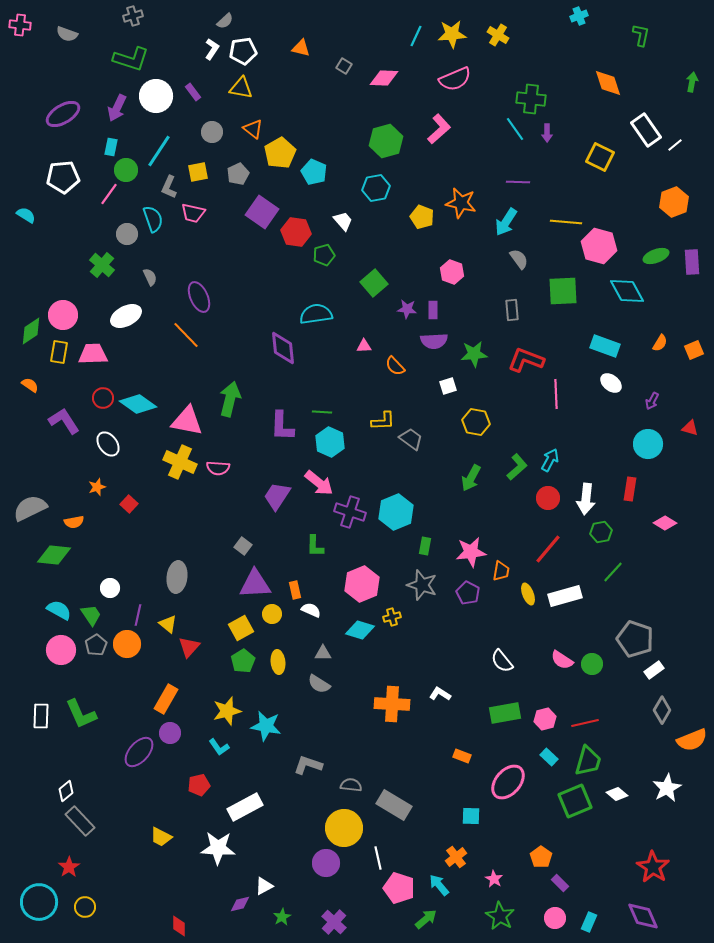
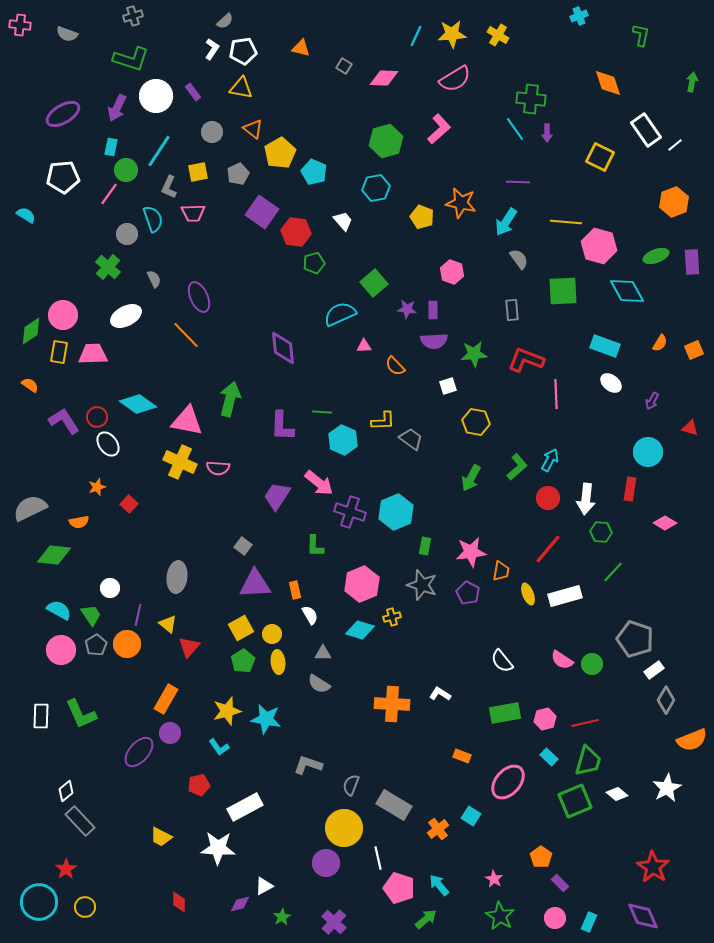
pink semicircle at (455, 79): rotated 8 degrees counterclockwise
pink trapezoid at (193, 213): rotated 15 degrees counterclockwise
green pentagon at (324, 255): moved 10 px left, 8 px down
green cross at (102, 265): moved 6 px right, 2 px down
gray semicircle at (150, 277): moved 4 px right, 2 px down
cyan semicircle at (316, 314): moved 24 px right; rotated 16 degrees counterclockwise
red circle at (103, 398): moved 6 px left, 19 px down
cyan hexagon at (330, 442): moved 13 px right, 2 px up
cyan circle at (648, 444): moved 8 px down
orange semicircle at (74, 522): moved 5 px right
green hexagon at (601, 532): rotated 15 degrees clockwise
white semicircle at (311, 610): moved 1 px left, 5 px down; rotated 36 degrees clockwise
yellow circle at (272, 614): moved 20 px down
gray diamond at (662, 710): moved 4 px right, 10 px up
cyan star at (266, 726): moved 7 px up
gray semicircle at (351, 785): rotated 75 degrees counterclockwise
cyan square at (471, 816): rotated 30 degrees clockwise
orange cross at (456, 857): moved 18 px left, 28 px up
red star at (69, 867): moved 3 px left, 2 px down
red diamond at (179, 926): moved 24 px up
